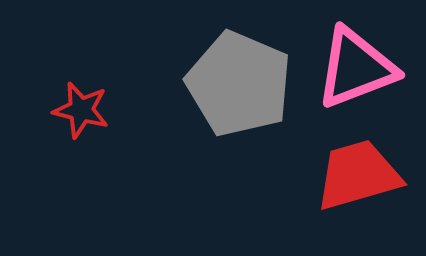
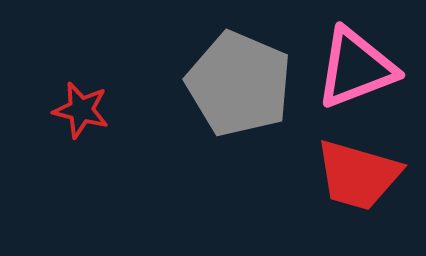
red trapezoid: rotated 148 degrees counterclockwise
